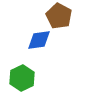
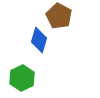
blue diamond: rotated 65 degrees counterclockwise
